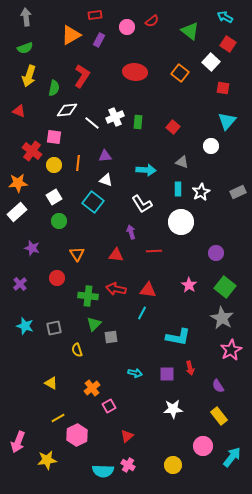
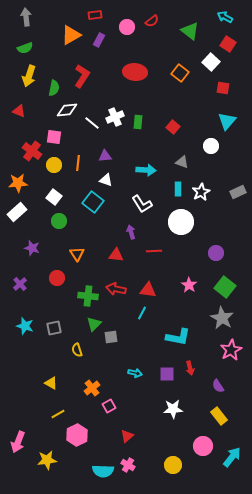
white square at (54, 197): rotated 21 degrees counterclockwise
yellow line at (58, 418): moved 4 px up
